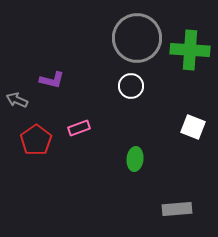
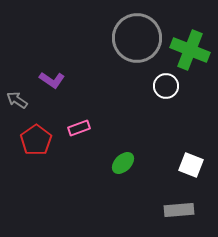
green cross: rotated 18 degrees clockwise
purple L-shape: rotated 20 degrees clockwise
white circle: moved 35 px right
gray arrow: rotated 10 degrees clockwise
white square: moved 2 px left, 38 px down
green ellipse: moved 12 px left, 4 px down; rotated 40 degrees clockwise
gray rectangle: moved 2 px right, 1 px down
